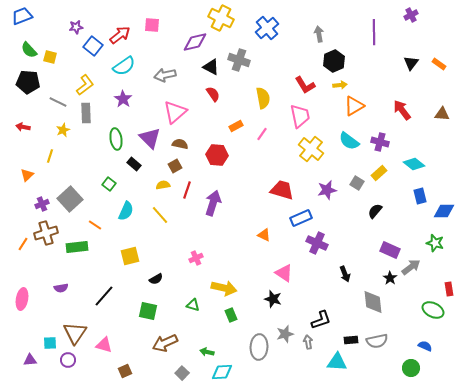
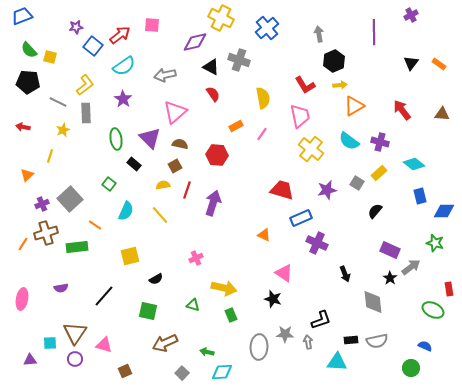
gray star at (285, 334): rotated 18 degrees clockwise
purple circle at (68, 360): moved 7 px right, 1 px up
